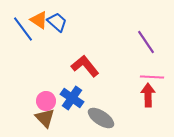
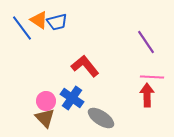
blue trapezoid: rotated 125 degrees clockwise
blue line: moved 1 px left, 1 px up
red arrow: moved 1 px left
